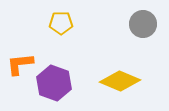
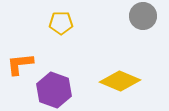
gray circle: moved 8 px up
purple hexagon: moved 7 px down
